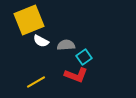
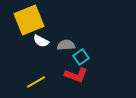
cyan square: moved 3 px left
